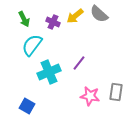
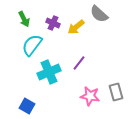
yellow arrow: moved 1 px right, 11 px down
purple cross: moved 1 px down
gray rectangle: rotated 24 degrees counterclockwise
